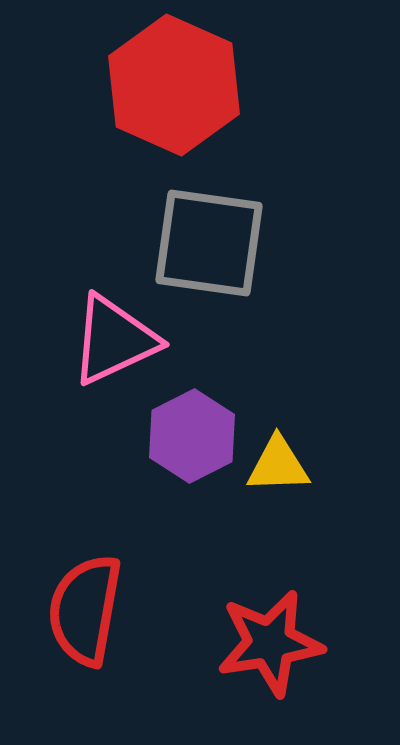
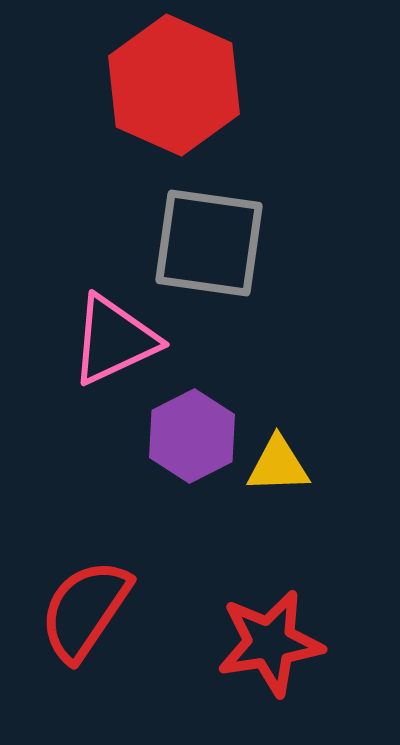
red semicircle: rotated 24 degrees clockwise
